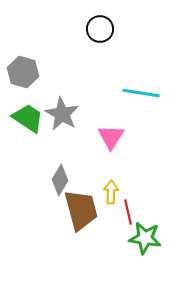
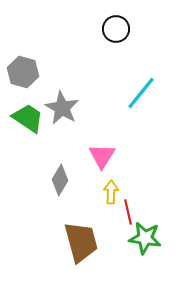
black circle: moved 16 px right
cyan line: rotated 60 degrees counterclockwise
gray star: moved 6 px up
pink triangle: moved 9 px left, 19 px down
brown trapezoid: moved 32 px down
